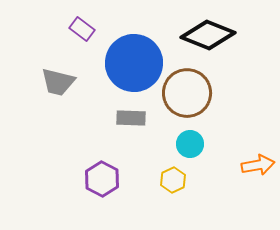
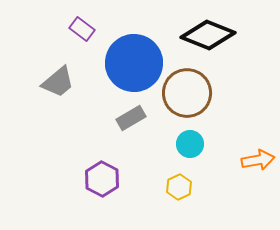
gray trapezoid: rotated 54 degrees counterclockwise
gray rectangle: rotated 32 degrees counterclockwise
orange arrow: moved 5 px up
yellow hexagon: moved 6 px right, 7 px down
